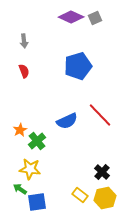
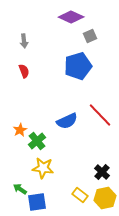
gray square: moved 5 px left, 18 px down
yellow star: moved 13 px right, 1 px up
